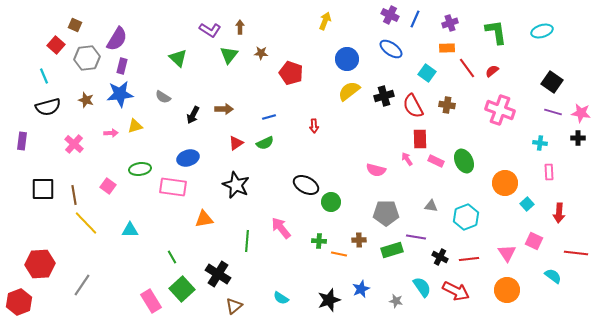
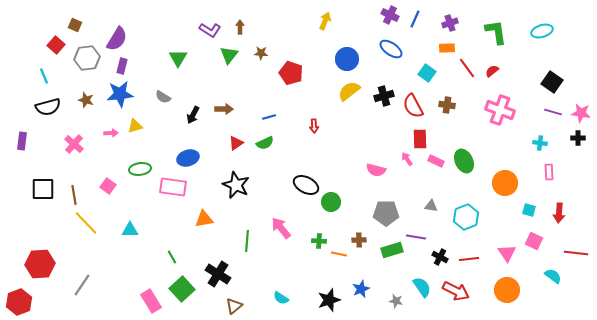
green triangle at (178, 58): rotated 18 degrees clockwise
cyan square at (527, 204): moved 2 px right, 6 px down; rotated 32 degrees counterclockwise
